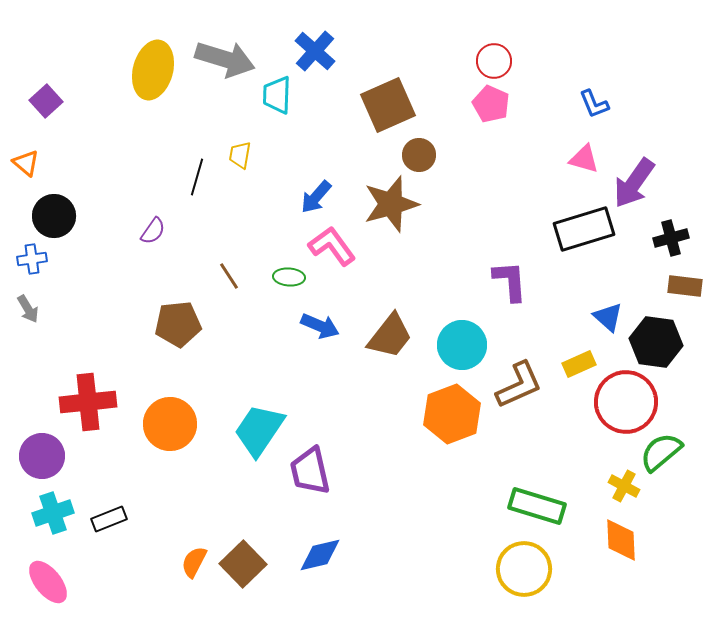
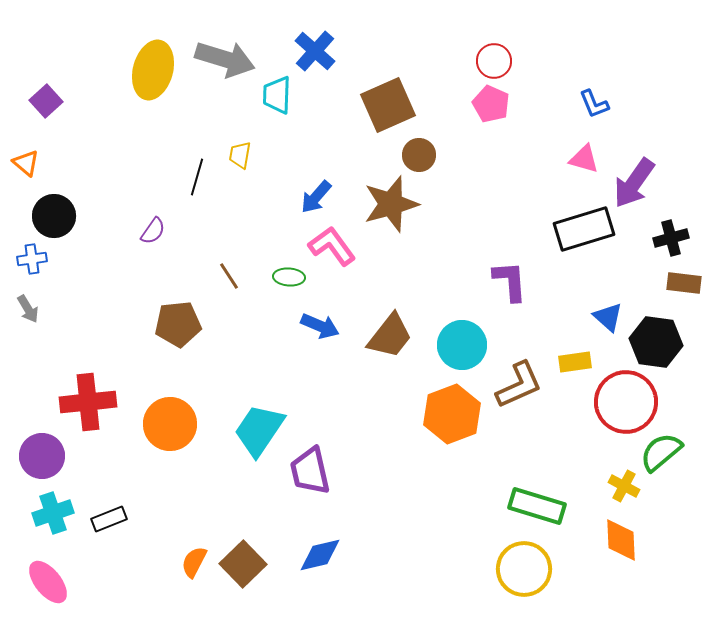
brown rectangle at (685, 286): moved 1 px left, 3 px up
yellow rectangle at (579, 364): moved 4 px left, 2 px up; rotated 16 degrees clockwise
